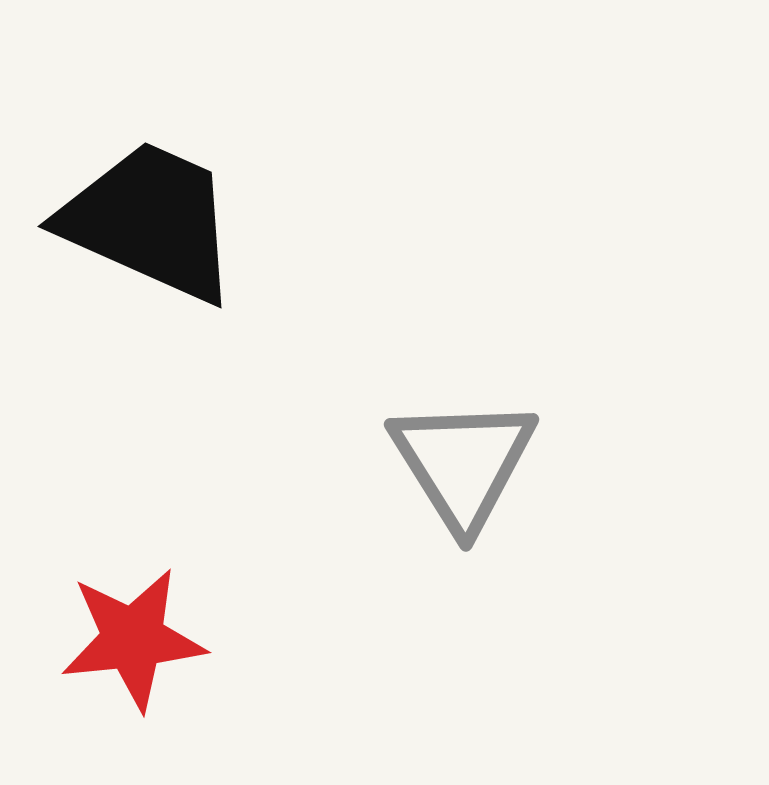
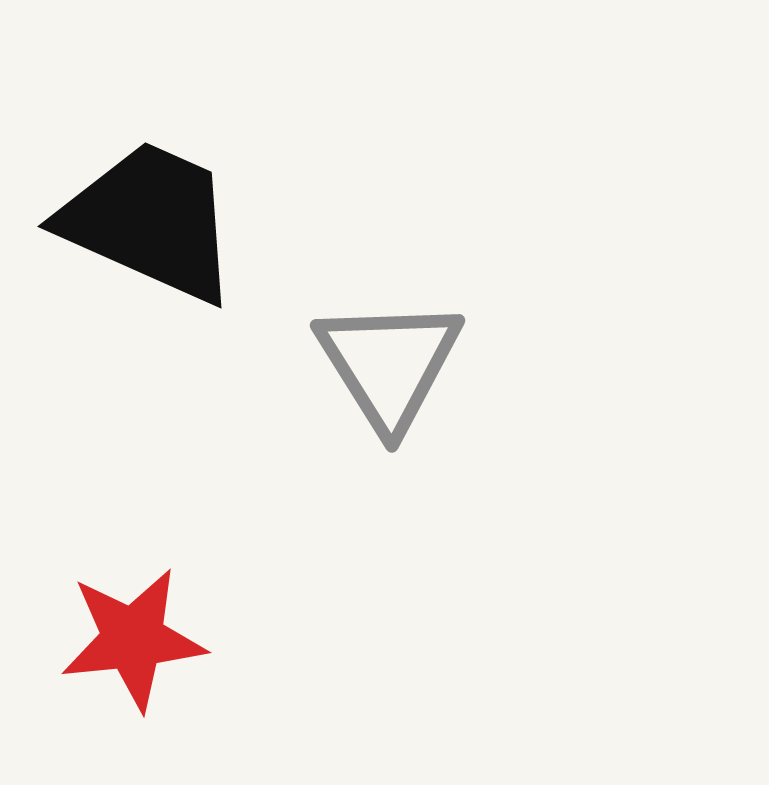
gray triangle: moved 74 px left, 99 px up
